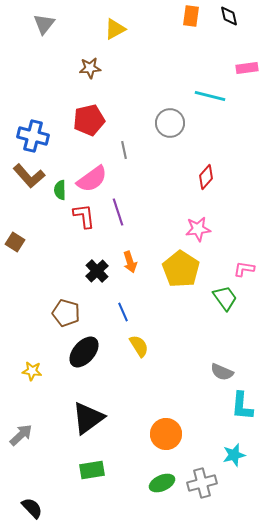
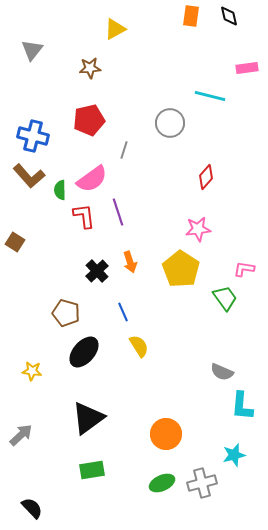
gray triangle: moved 12 px left, 26 px down
gray line: rotated 30 degrees clockwise
